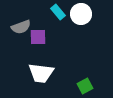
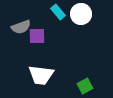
purple square: moved 1 px left, 1 px up
white trapezoid: moved 2 px down
